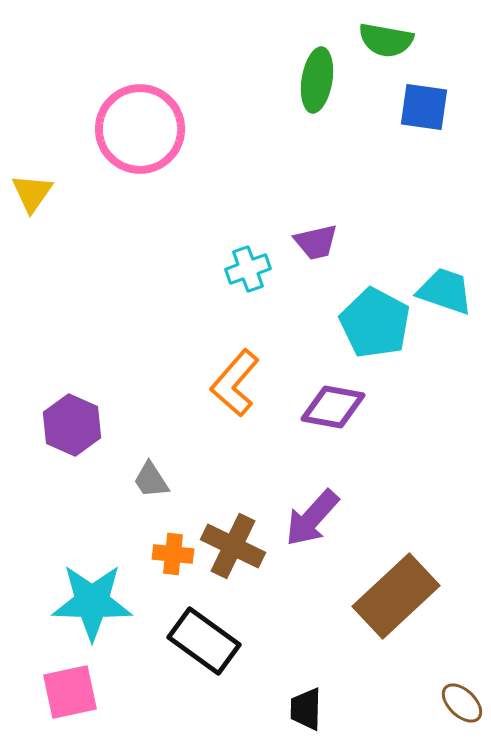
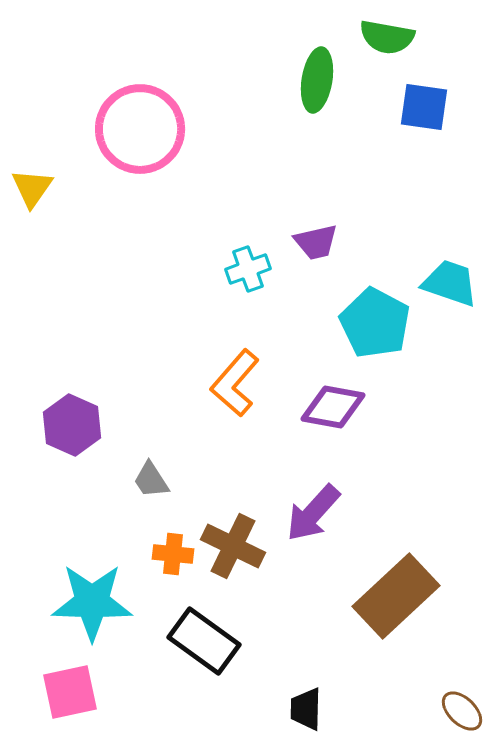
green semicircle: moved 1 px right, 3 px up
yellow triangle: moved 5 px up
cyan trapezoid: moved 5 px right, 8 px up
purple arrow: moved 1 px right, 5 px up
brown ellipse: moved 8 px down
